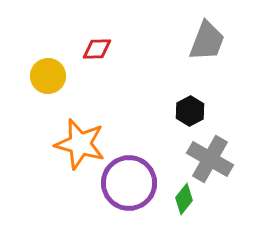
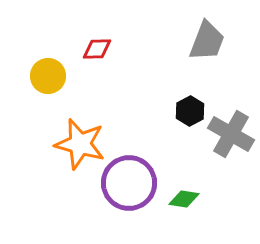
gray cross: moved 21 px right, 25 px up
green diamond: rotated 60 degrees clockwise
